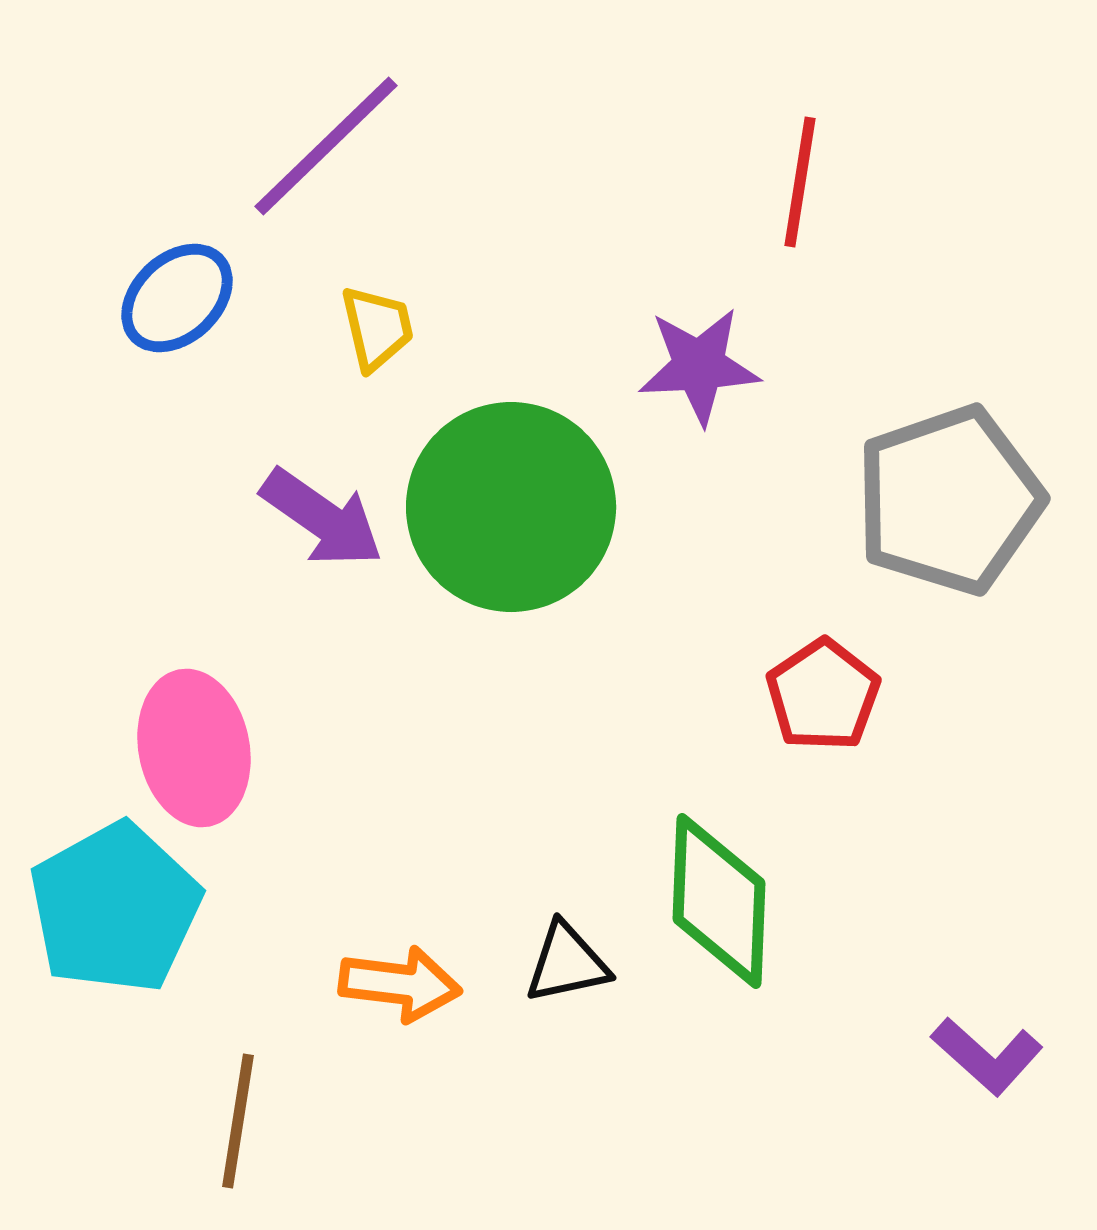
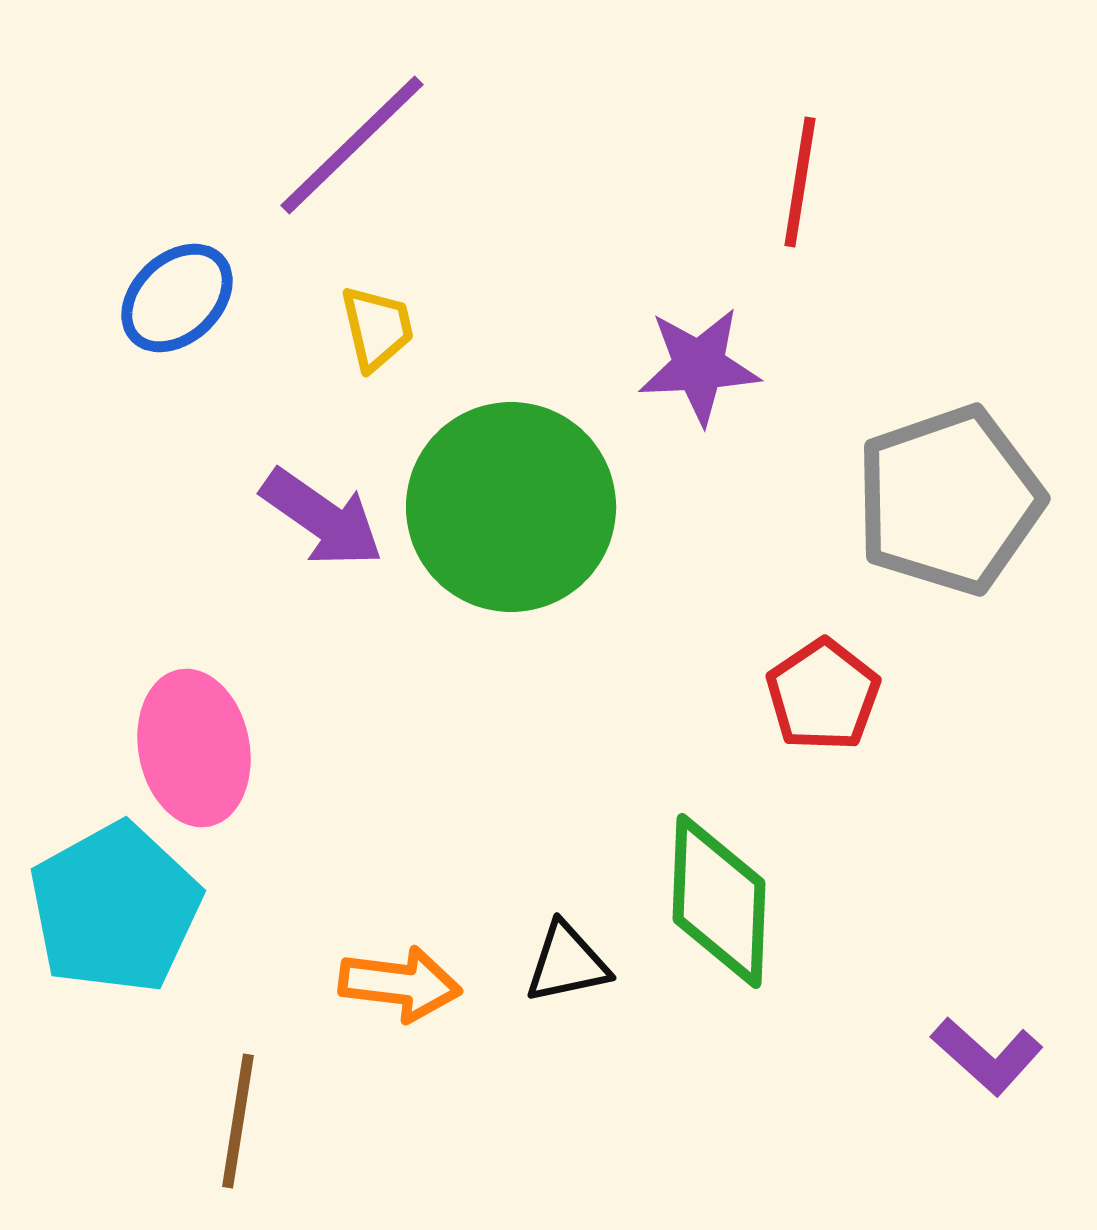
purple line: moved 26 px right, 1 px up
